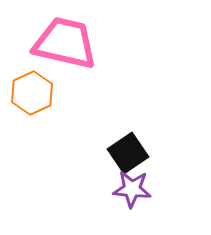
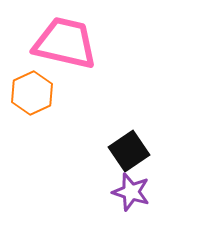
black square: moved 1 px right, 2 px up
purple star: moved 1 px left, 3 px down; rotated 12 degrees clockwise
